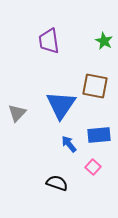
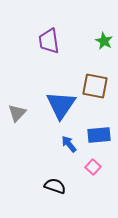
black semicircle: moved 2 px left, 3 px down
